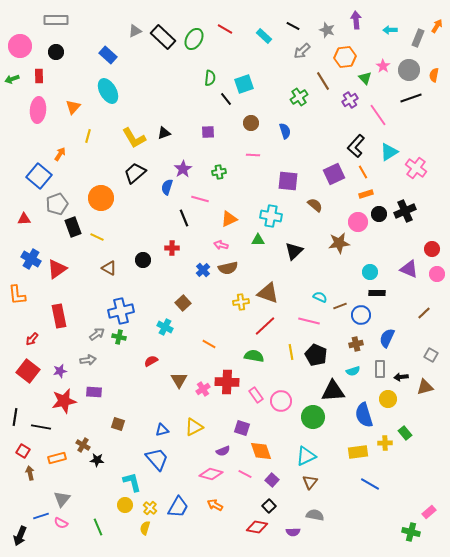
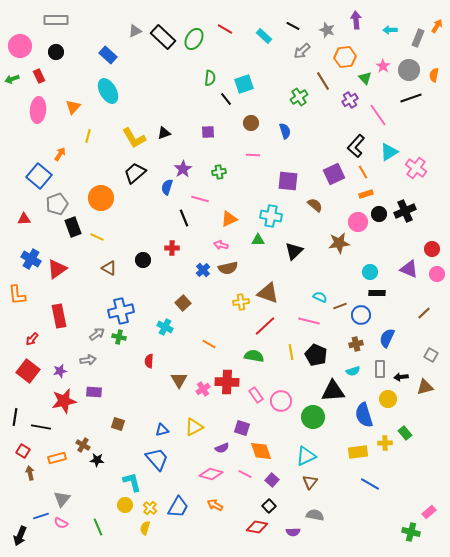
red rectangle at (39, 76): rotated 24 degrees counterclockwise
red semicircle at (151, 361): moved 2 px left; rotated 56 degrees counterclockwise
purple semicircle at (223, 451): moved 1 px left, 3 px up
